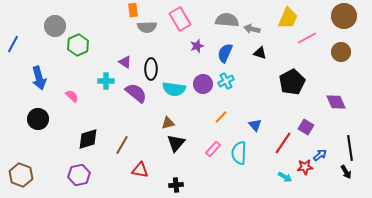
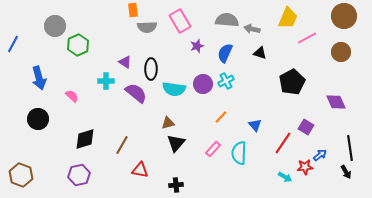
pink rectangle at (180, 19): moved 2 px down
black diamond at (88, 139): moved 3 px left
